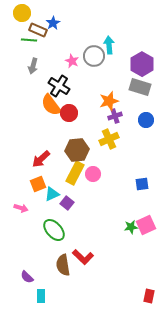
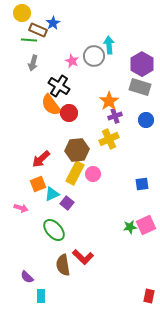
gray arrow: moved 3 px up
orange star: rotated 18 degrees counterclockwise
green star: moved 1 px left
